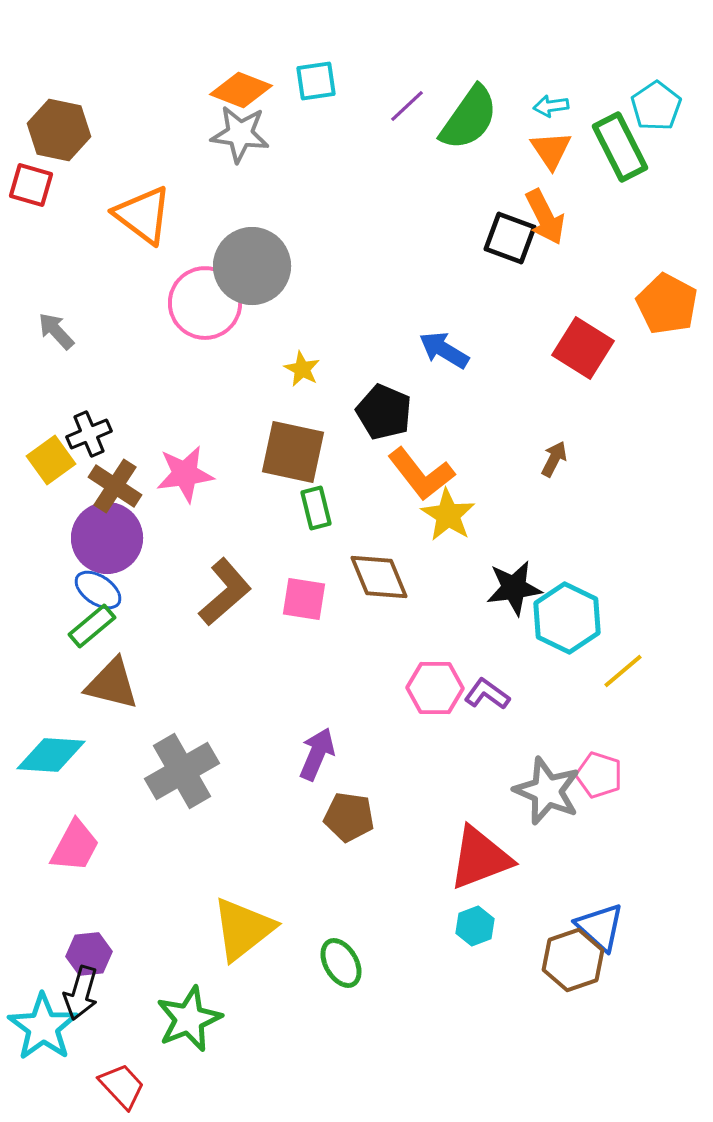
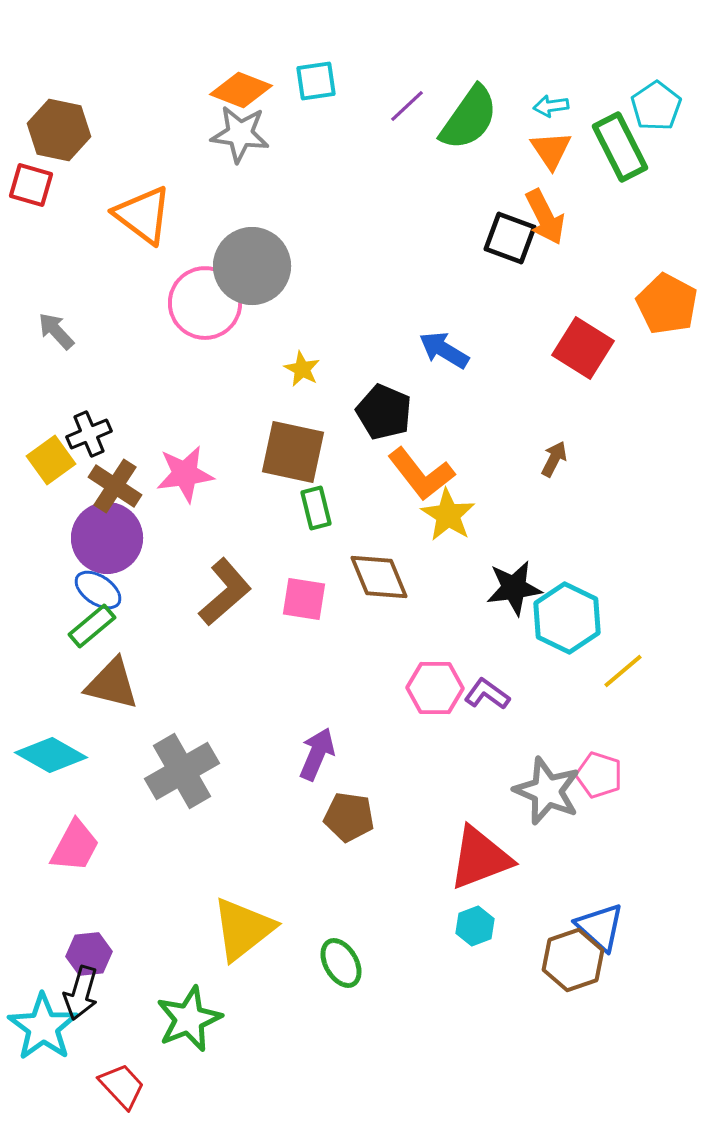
cyan diamond at (51, 755): rotated 26 degrees clockwise
